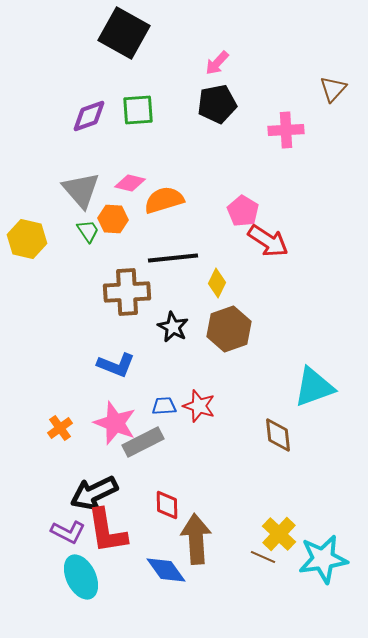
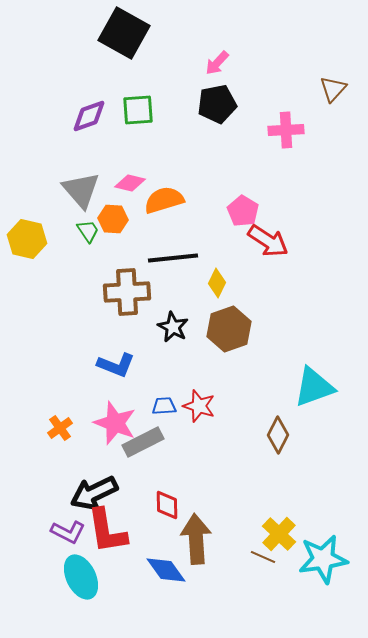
brown diamond: rotated 33 degrees clockwise
